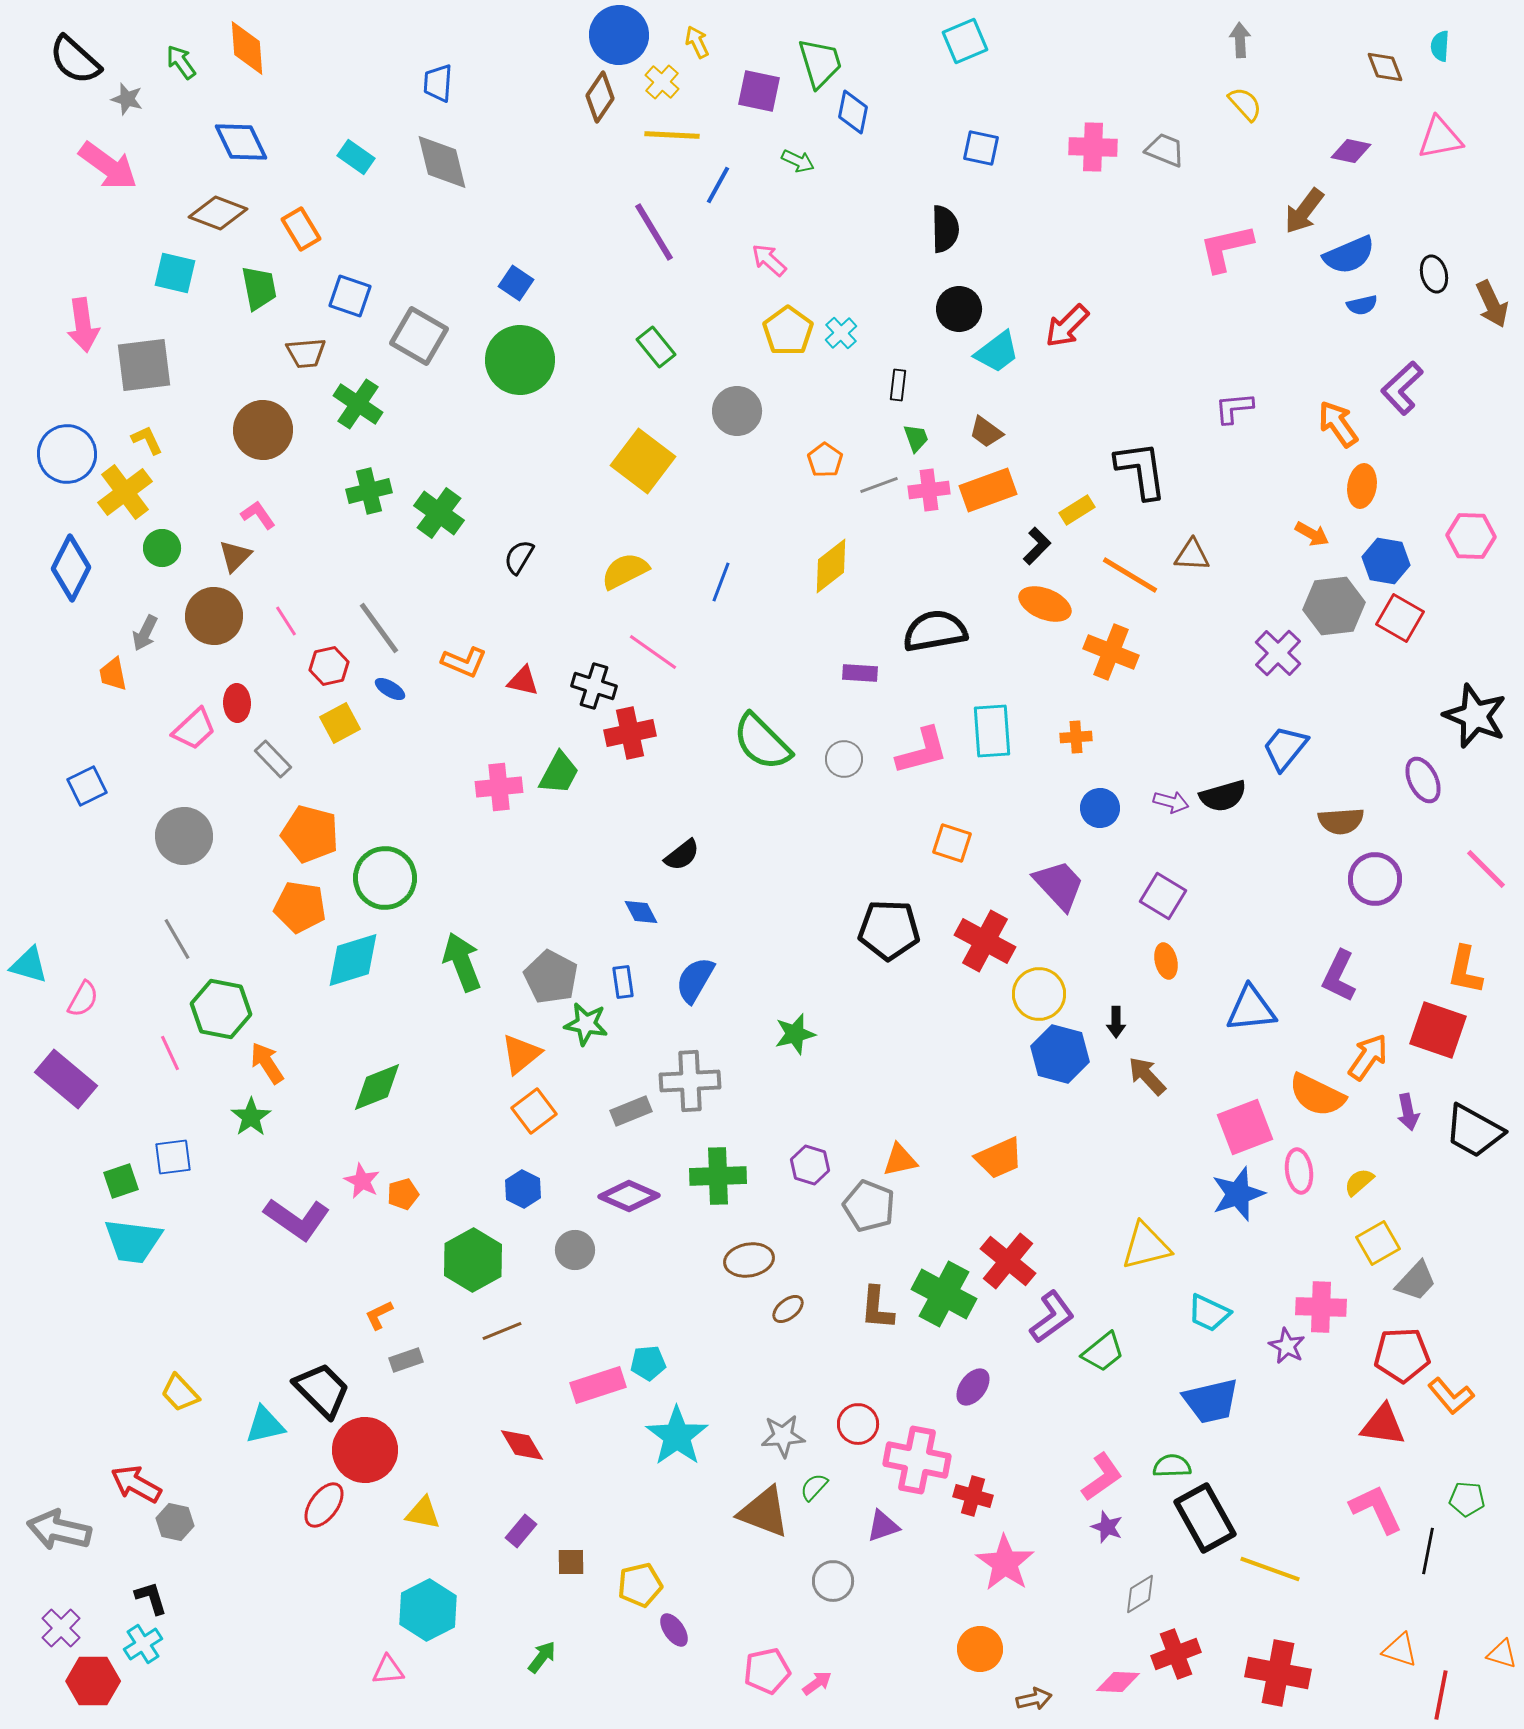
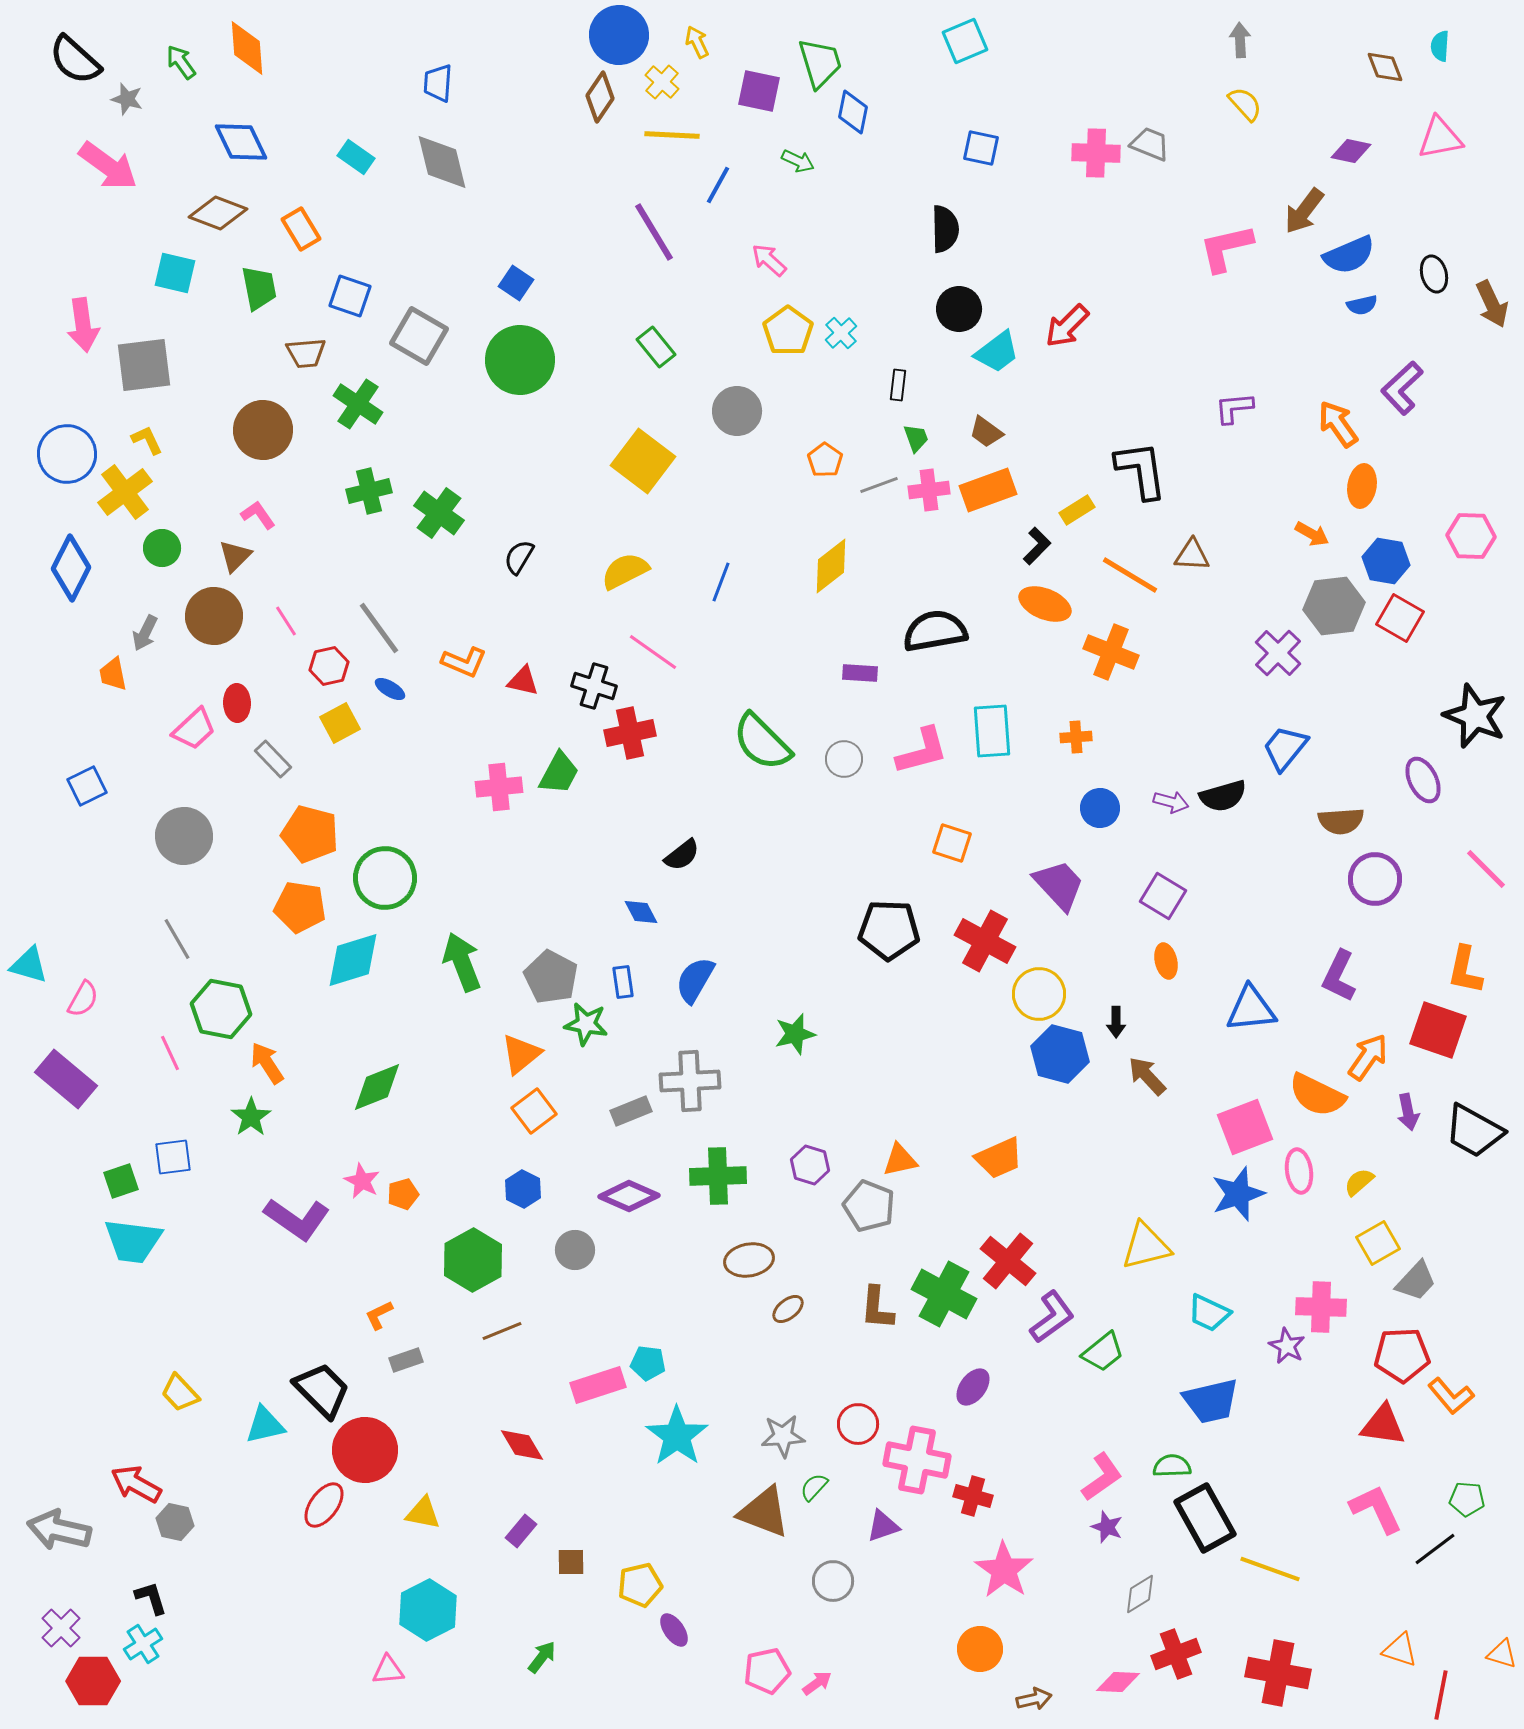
pink cross at (1093, 147): moved 3 px right, 6 px down
gray trapezoid at (1165, 150): moved 15 px left, 6 px up
cyan pentagon at (648, 1363): rotated 12 degrees clockwise
black line at (1428, 1551): moved 7 px right, 2 px up; rotated 42 degrees clockwise
pink star at (1005, 1563): moved 1 px left, 7 px down
